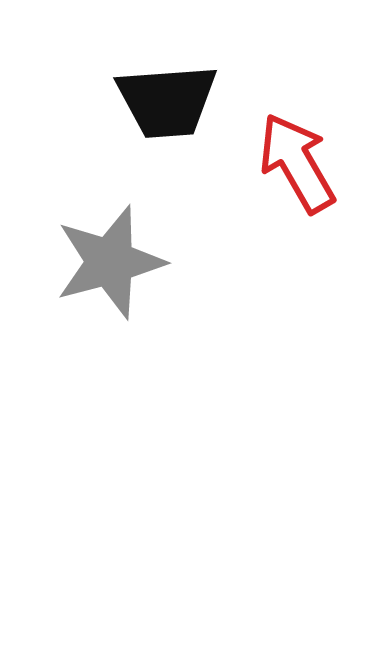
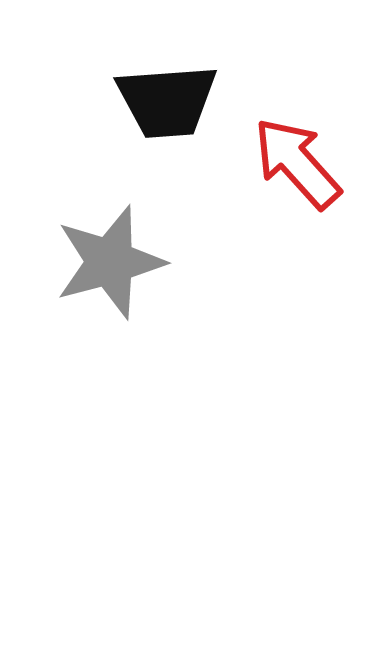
red arrow: rotated 12 degrees counterclockwise
